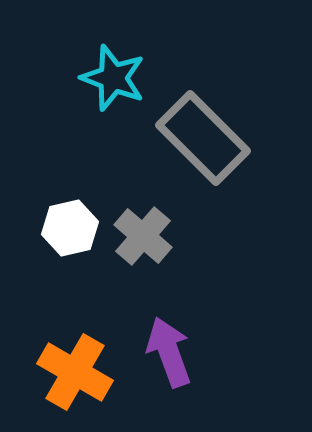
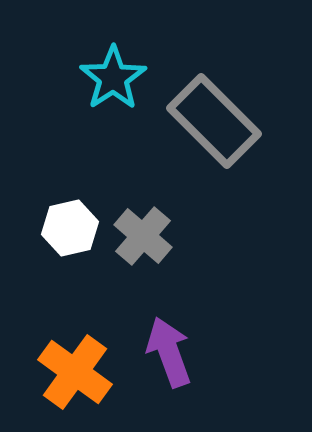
cyan star: rotated 18 degrees clockwise
gray rectangle: moved 11 px right, 17 px up
orange cross: rotated 6 degrees clockwise
